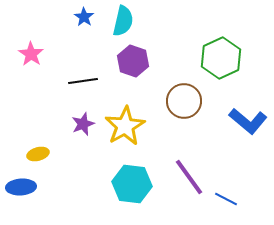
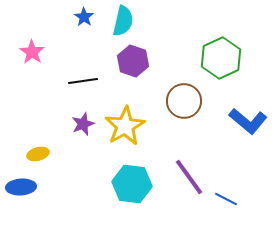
pink star: moved 1 px right, 2 px up
